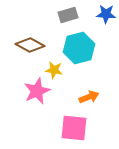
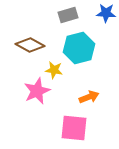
blue star: moved 1 px up
